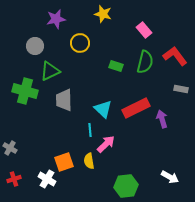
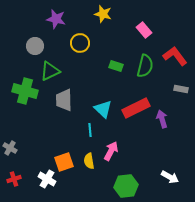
purple star: rotated 24 degrees clockwise
green semicircle: moved 4 px down
pink arrow: moved 5 px right, 7 px down; rotated 18 degrees counterclockwise
